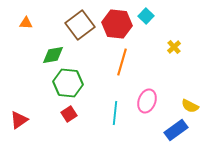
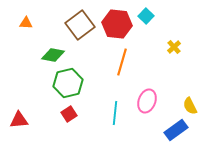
green diamond: rotated 20 degrees clockwise
green hexagon: rotated 20 degrees counterclockwise
yellow semicircle: rotated 36 degrees clockwise
red triangle: rotated 30 degrees clockwise
